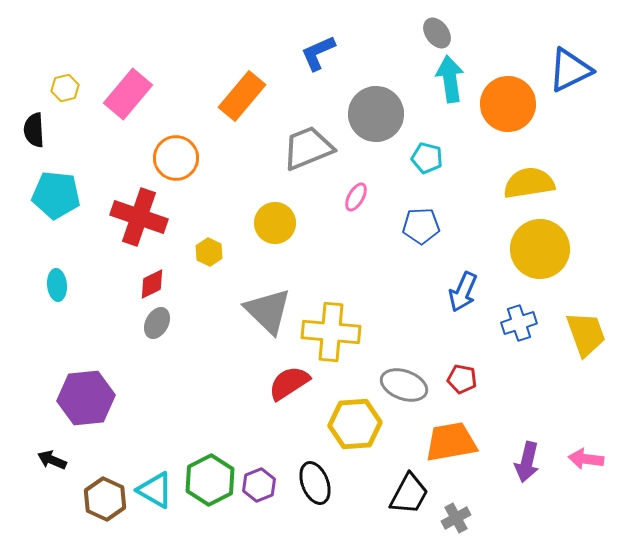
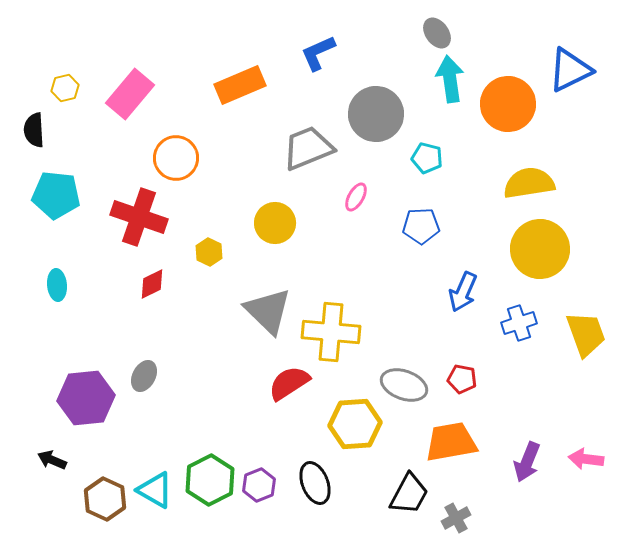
pink rectangle at (128, 94): moved 2 px right
orange rectangle at (242, 96): moved 2 px left, 11 px up; rotated 27 degrees clockwise
gray ellipse at (157, 323): moved 13 px left, 53 px down
purple arrow at (527, 462): rotated 9 degrees clockwise
